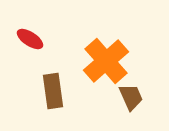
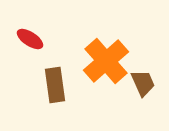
brown rectangle: moved 2 px right, 6 px up
brown trapezoid: moved 12 px right, 14 px up
